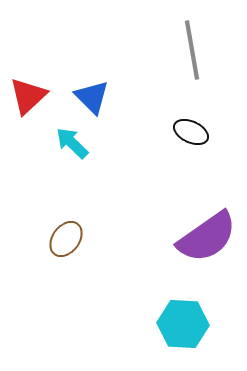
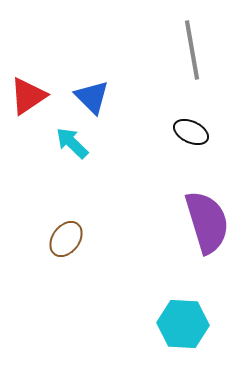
red triangle: rotated 9 degrees clockwise
purple semicircle: moved 15 px up; rotated 72 degrees counterclockwise
